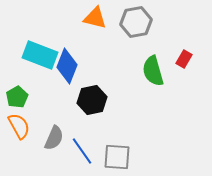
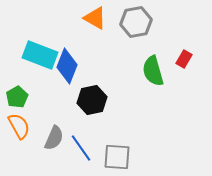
orange triangle: rotated 15 degrees clockwise
blue line: moved 1 px left, 3 px up
